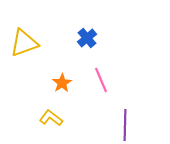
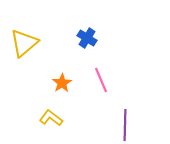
blue cross: rotated 18 degrees counterclockwise
yellow triangle: rotated 20 degrees counterclockwise
